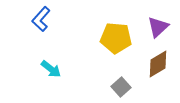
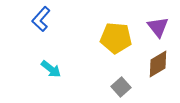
purple triangle: rotated 25 degrees counterclockwise
